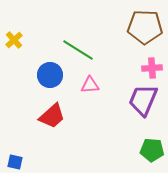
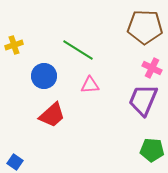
yellow cross: moved 5 px down; rotated 24 degrees clockwise
pink cross: rotated 30 degrees clockwise
blue circle: moved 6 px left, 1 px down
red trapezoid: moved 1 px up
blue square: rotated 21 degrees clockwise
